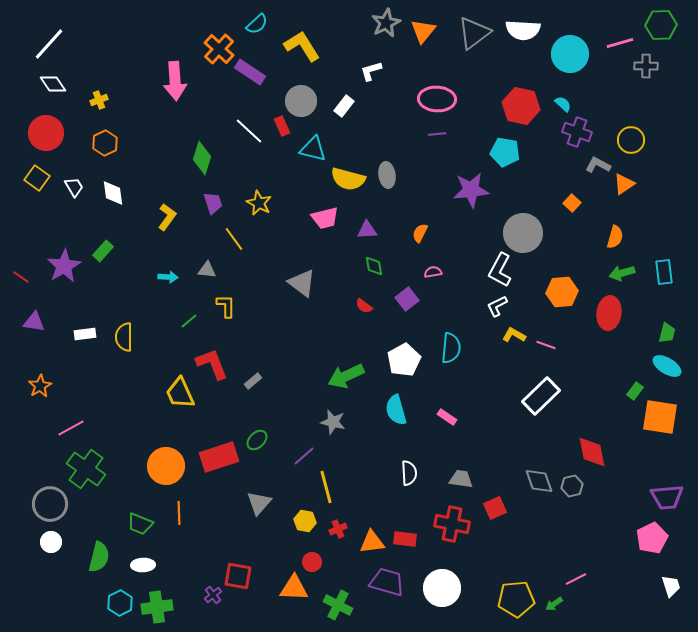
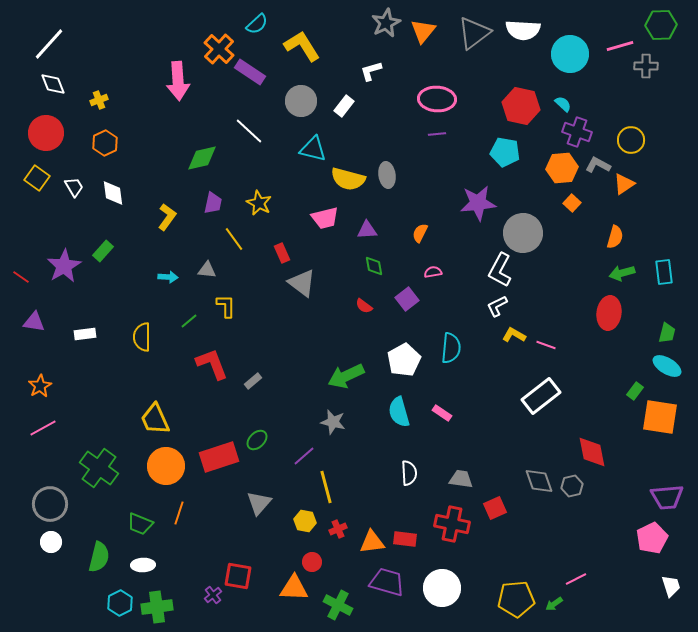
pink line at (620, 43): moved 3 px down
pink arrow at (175, 81): moved 3 px right
white diamond at (53, 84): rotated 12 degrees clockwise
red rectangle at (282, 126): moved 127 px down
green diamond at (202, 158): rotated 60 degrees clockwise
purple star at (471, 190): moved 7 px right, 13 px down
purple trapezoid at (213, 203): rotated 30 degrees clockwise
orange hexagon at (562, 292): moved 124 px up
yellow semicircle at (124, 337): moved 18 px right
yellow trapezoid at (180, 393): moved 25 px left, 26 px down
white rectangle at (541, 396): rotated 6 degrees clockwise
cyan semicircle at (396, 410): moved 3 px right, 2 px down
pink rectangle at (447, 417): moved 5 px left, 4 px up
pink line at (71, 428): moved 28 px left
green cross at (86, 469): moved 13 px right, 1 px up
orange line at (179, 513): rotated 20 degrees clockwise
